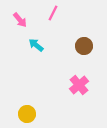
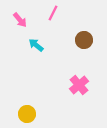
brown circle: moved 6 px up
